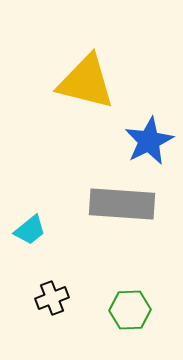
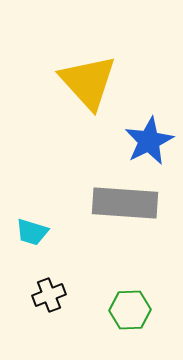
yellow triangle: moved 2 px right; rotated 34 degrees clockwise
gray rectangle: moved 3 px right, 1 px up
cyan trapezoid: moved 2 px right, 2 px down; rotated 56 degrees clockwise
black cross: moved 3 px left, 3 px up
